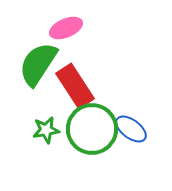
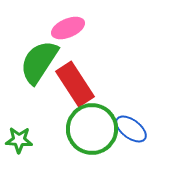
pink ellipse: moved 2 px right
green semicircle: moved 1 px right, 2 px up
red rectangle: moved 2 px up
green star: moved 27 px left, 10 px down; rotated 12 degrees clockwise
